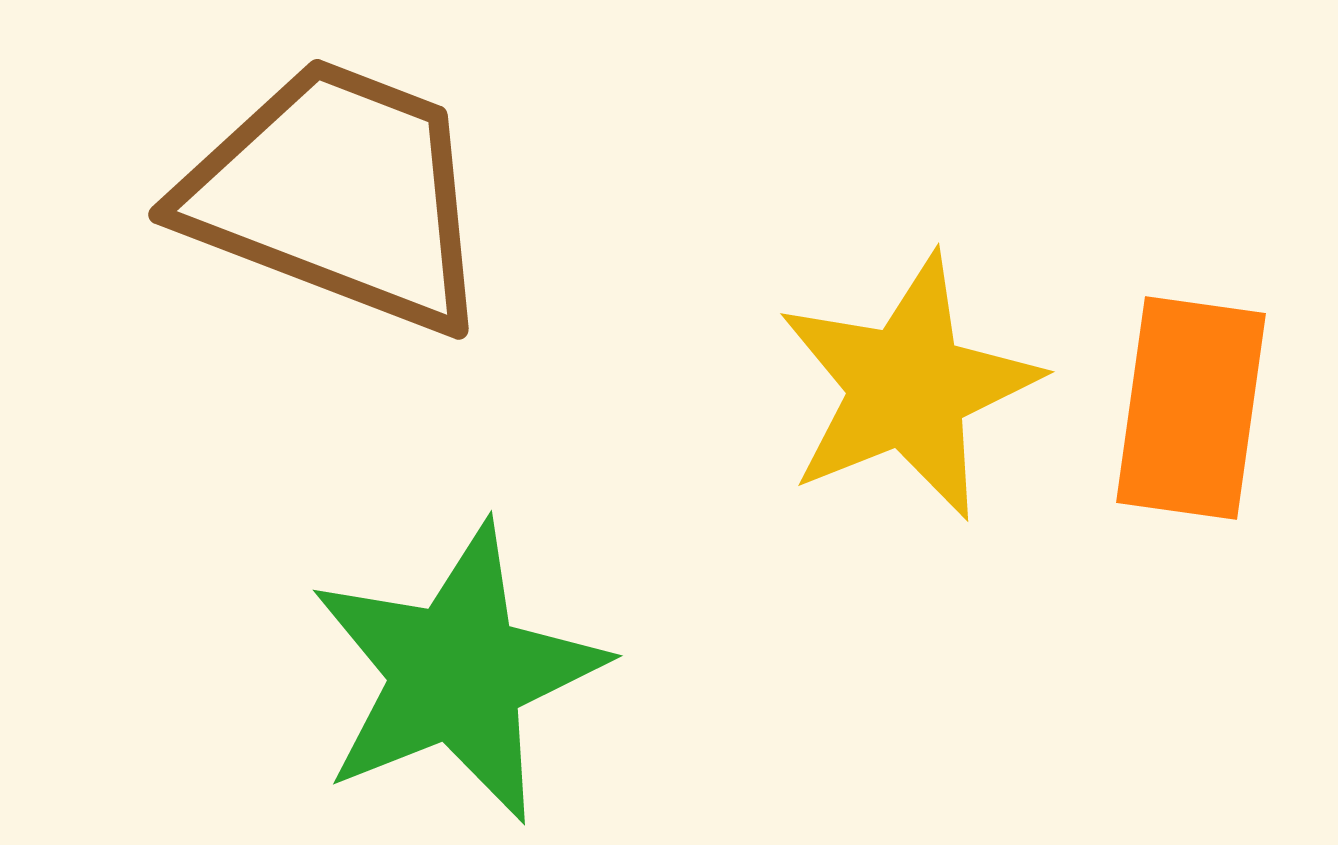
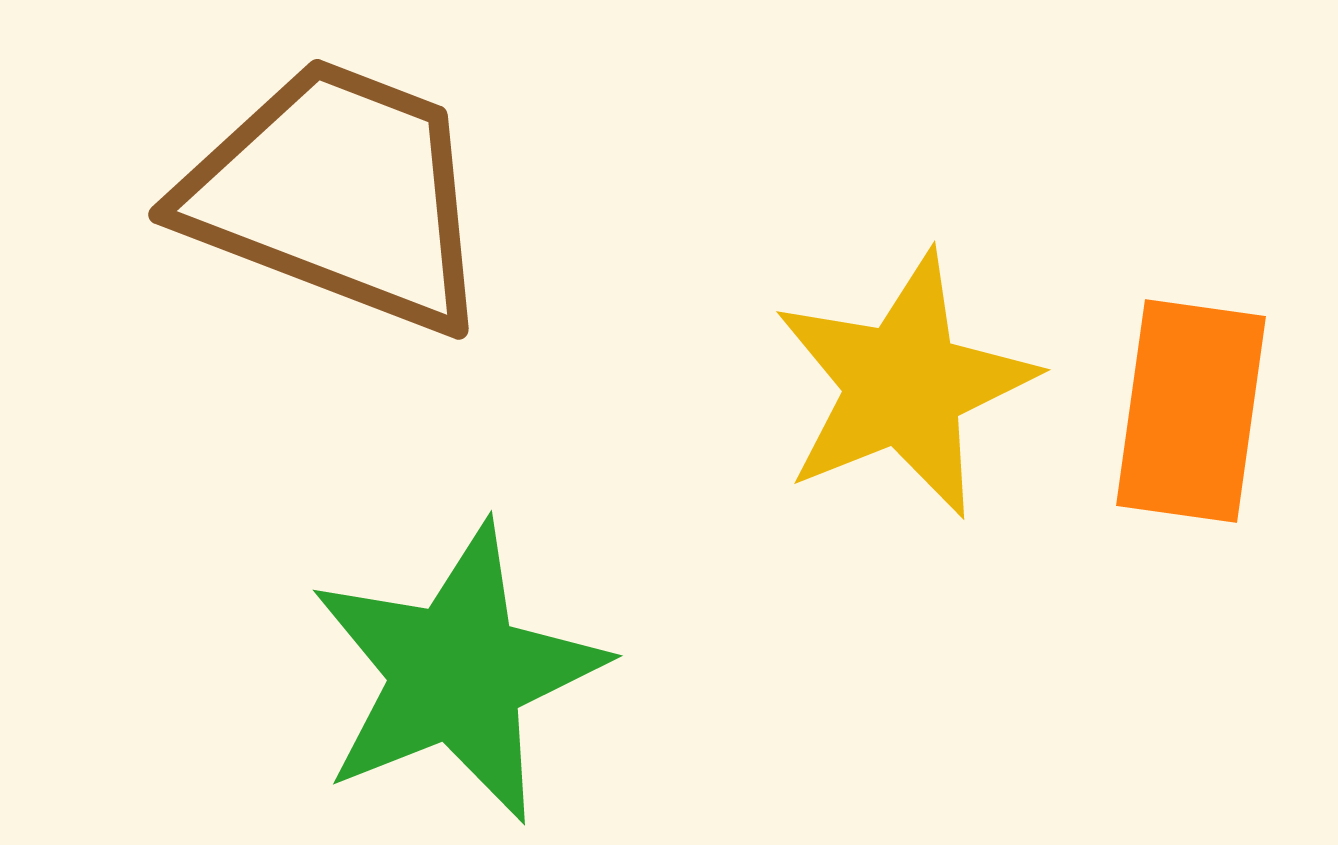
yellow star: moved 4 px left, 2 px up
orange rectangle: moved 3 px down
